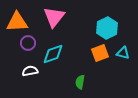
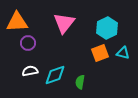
pink triangle: moved 10 px right, 6 px down
cyan diamond: moved 2 px right, 21 px down
